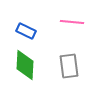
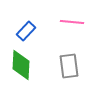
blue rectangle: rotated 72 degrees counterclockwise
green diamond: moved 4 px left
